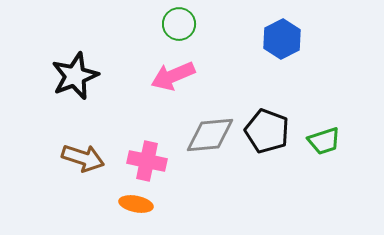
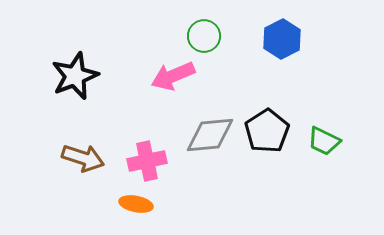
green circle: moved 25 px right, 12 px down
black pentagon: rotated 18 degrees clockwise
green trapezoid: rotated 44 degrees clockwise
pink cross: rotated 24 degrees counterclockwise
